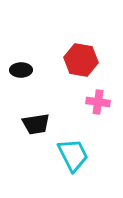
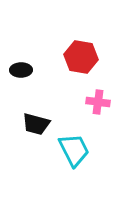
red hexagon: moved 3 px up
black trapezoid: rotated 24 degrees clockwise
cyan trapezoid: moved 1 px right, 5 px up
